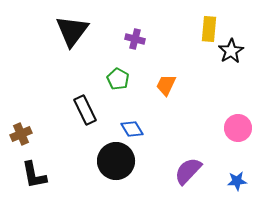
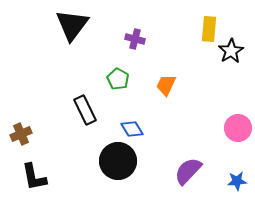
black triangle: moved 6 px up
black circle: moved 2 px right
black L-shape: moved 2 px down
